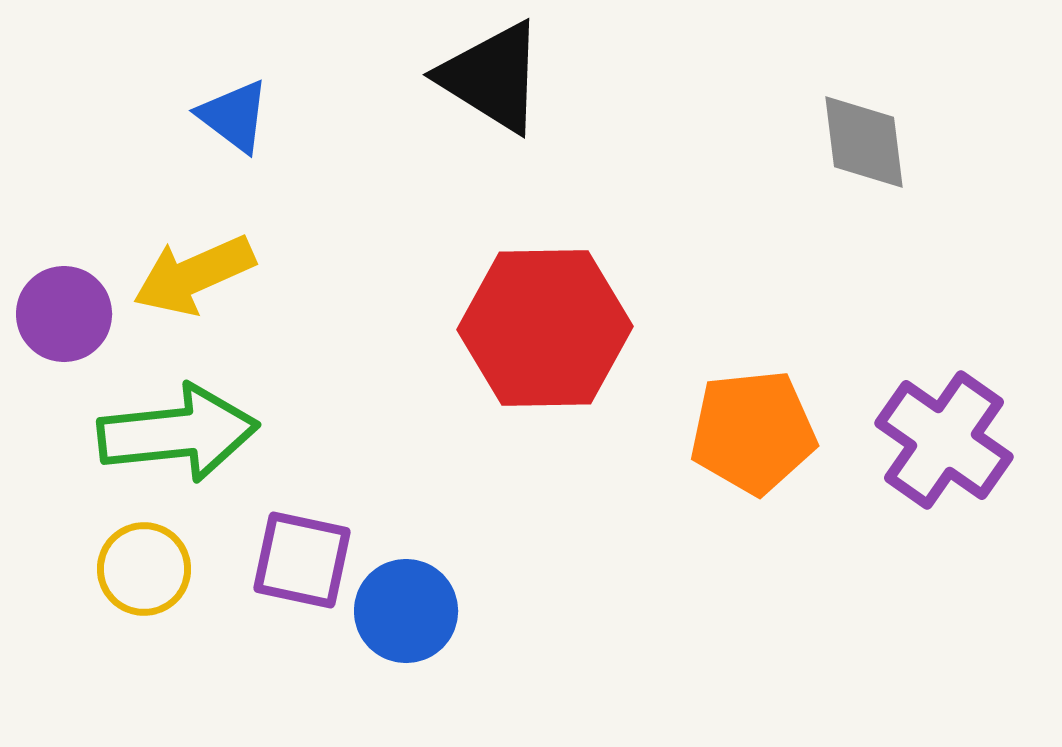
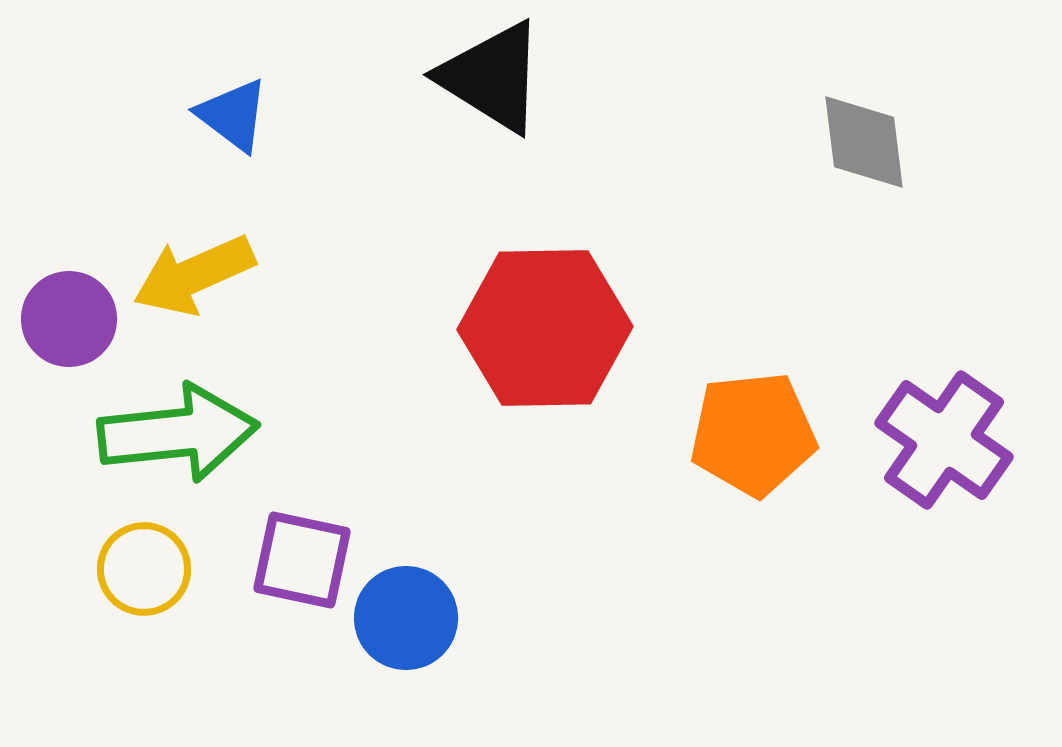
blue triangle: moved 1 px left, 1 px up
purple circle: moved 5 px right, 5 px down
orange pentagon: moved 2 px down
blue circle: moved 7 px down
